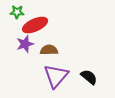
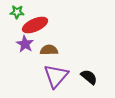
purple star: rotated 24 degrees counterclockwise
